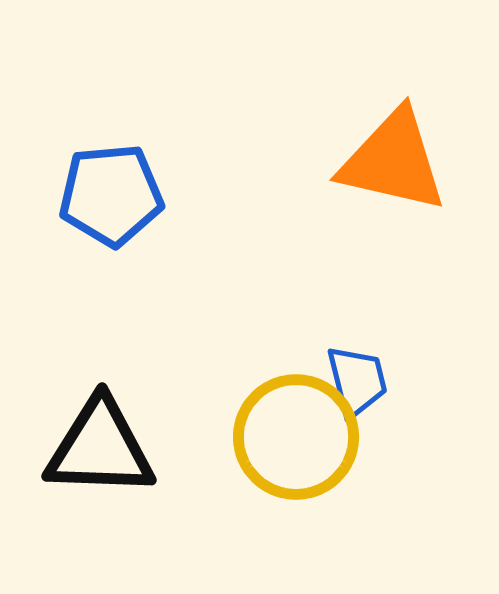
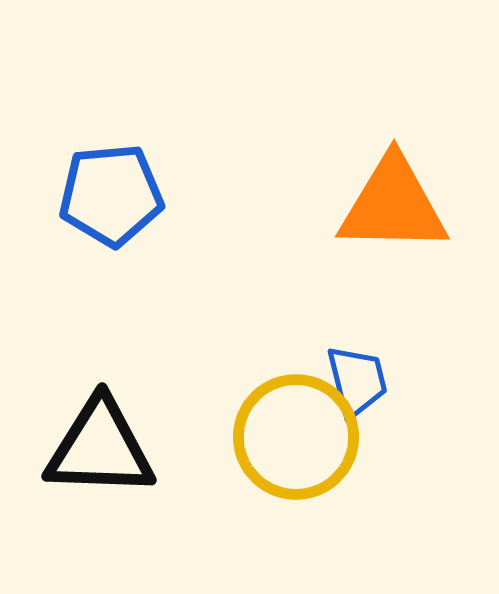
orange triangle: moved 44 px down; rotated 12 degrees counterclockwise
